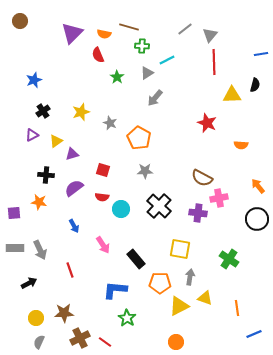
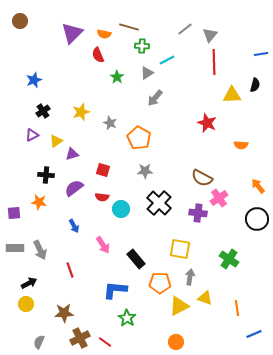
pink cross at (219, 198): rotated 24 degrees counterclockwise
black cross at (159, 206): moved 3 px up
yellow circle at (36, 318): moved 10 px left, 14 px up
